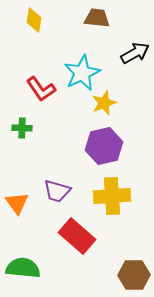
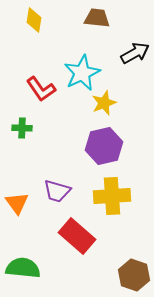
brown hexagon: rotated 20 degrees clockwise
